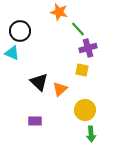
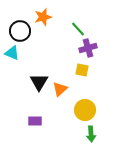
orange star: moved 16 px left, 5 px down; rotated 30 degrees counterclockwise
black triangle: rotated 18 degrees clockwise
